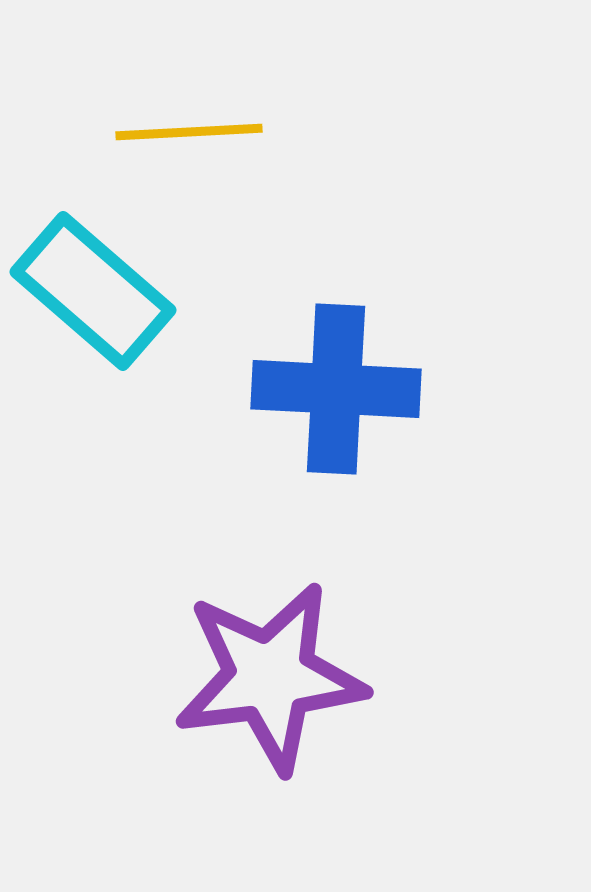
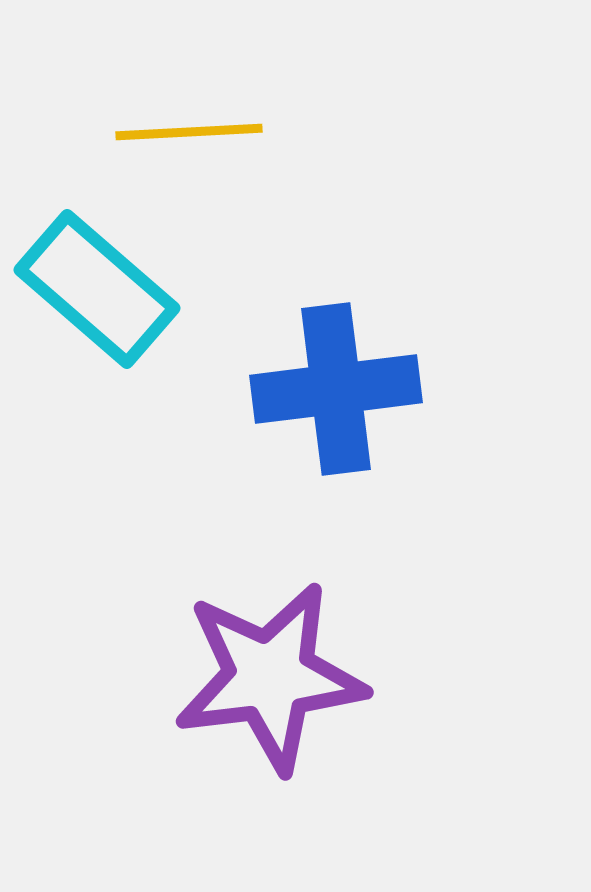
cyan rectangle: moved 4 px right, 2 px up
blue cross: rotated 10 degrees counterclockwise
